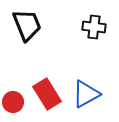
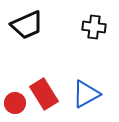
black trapezoid: rotated 88 degrees clockwise
red rectangle: moved 3 px left
red circle: moved 2 px right, 1 px down
